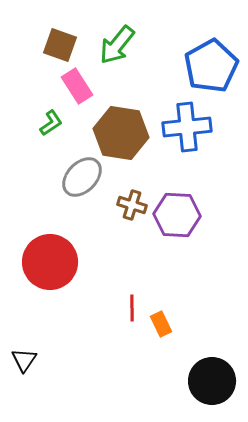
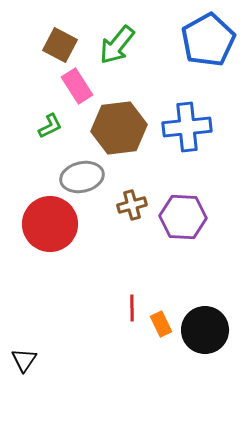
brown square: rotated 8 degrees clockwise
blue pentagon: moved 3 px left, 26 px up
green L-shape: moved 1 px left, 3 px down; rotated 8 degrees clockwise
brown hexagon: moved 2 px left, 5 px up; rotated 16 degrees counterclockwise
gray ellipse: rotated 33 degrees clockwise
brown cross: rotated 32 degrees counterclockwise
purple hexagon: moved 6 px right, 2 px down
red circle: moved 38 px up
black circle: moved 7 px left, 51 px up
